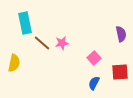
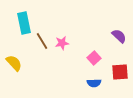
cyan rectangle: moved 1 px left
purple semicircle: moved 2 px left, 2 px down; rotated 35 degrees counterclockwise
brown line: moved 2 px up; rotated 18 degrees clockwise
yellow semicircle: rotated 54 degrees counterclockwise
blue semicircle: rotated 120 degrees counterclockwise
